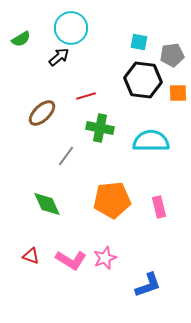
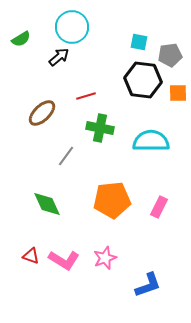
cyan circle: moved 1 px right, 1 px up
gray pentagon: moved 2 px left
pink rectangle: rotated 40 degrees clockwise
pink L-shape: moved 7 px left
